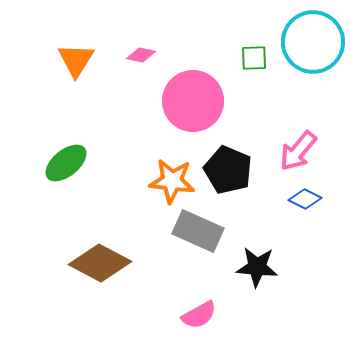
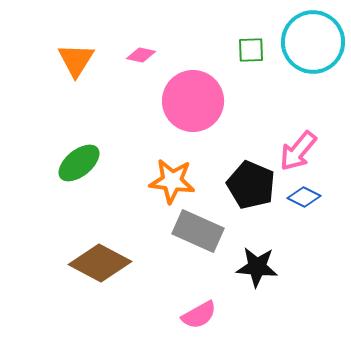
green square: moved 3 px left, 8 px up
green ellipse: moved 13 px right
black pentagon: moved 23 px right, 15 px down
blue diamond: moved 1 px left, 2 px up
